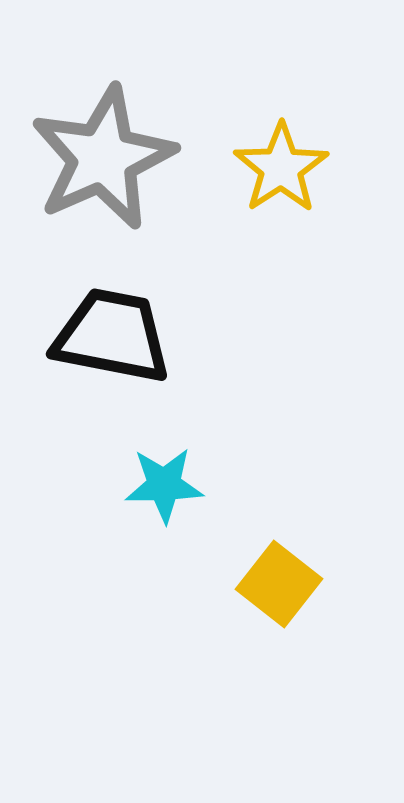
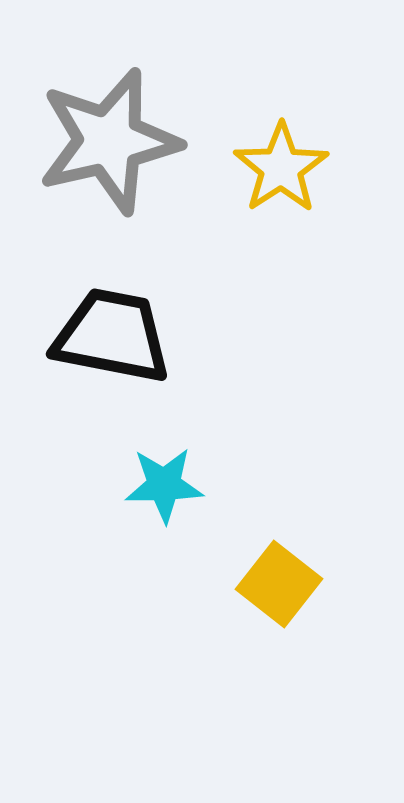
gray star: moved 6 px right, 17 px up; rotated 11 degrees clockwise
